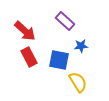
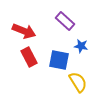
red arrow: moved 1 px left; rotated 20 degrees counterclockwise
blue star: rotated 16 degrees clockwise
